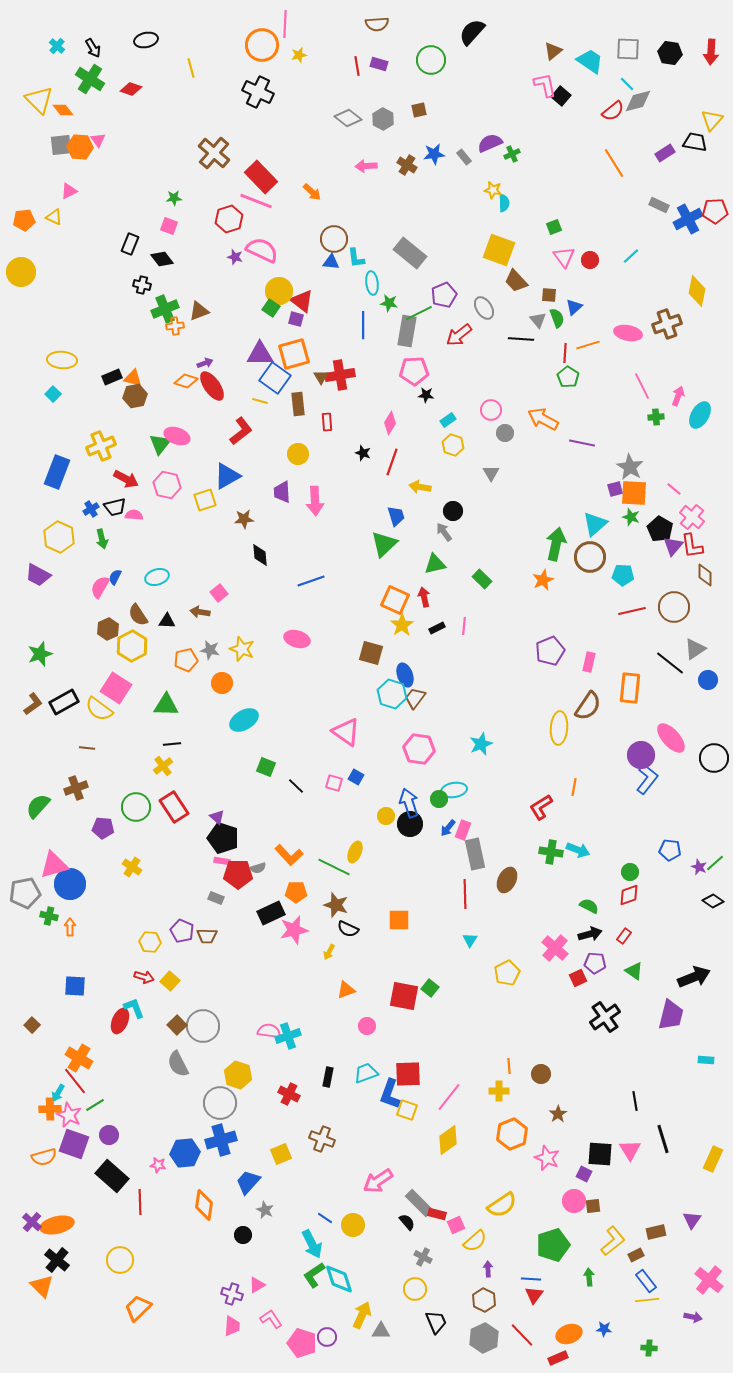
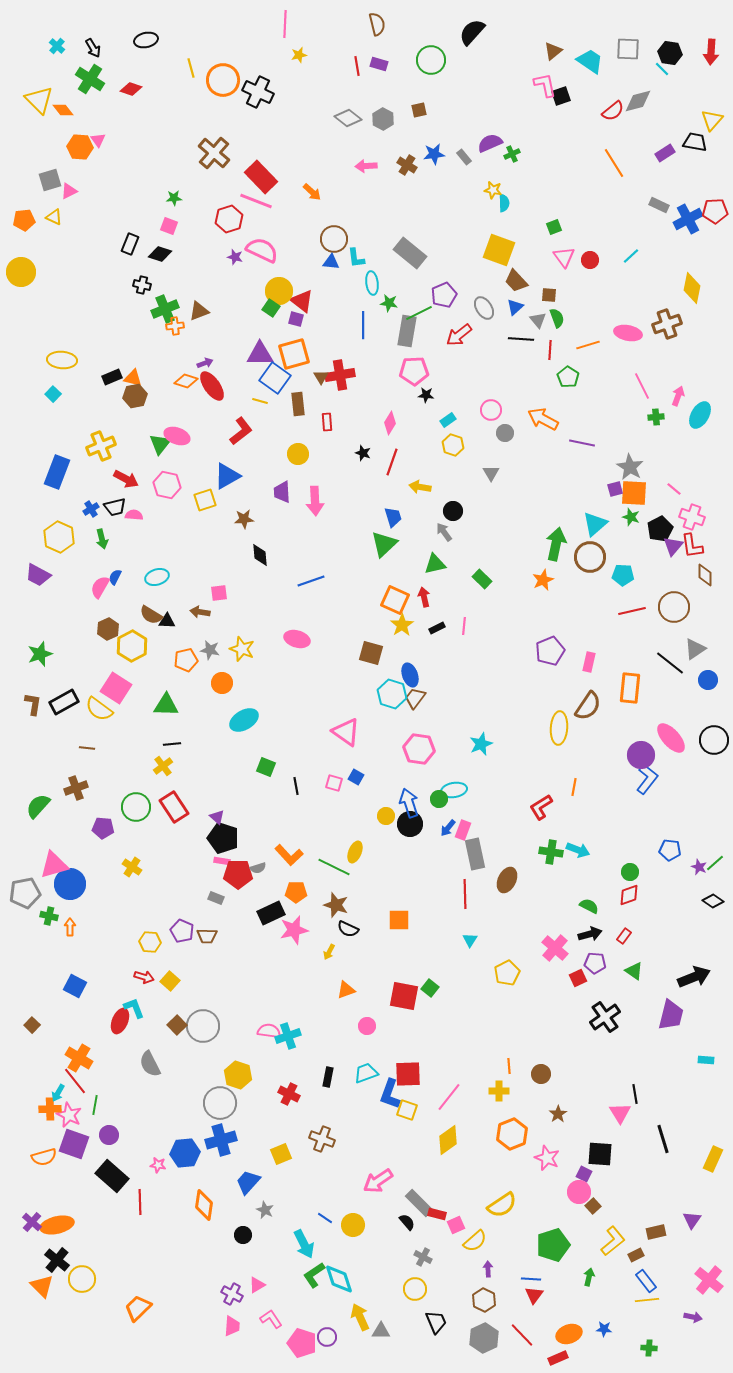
brown semicircle at (377, 24): rotated 100 degrees counterclockwise
orange circle at (262, 45): moved 39 px left, 35 px down
cyan line at (627, 84): moved 35 px right, 15 px up
black square at (561, 96): rotated 30 degrees clockwise
gray square at (61, 145): moved 11 px left, 35 px down; rotated 10 degrees counterclockwise
black diamond at (162, 259): moved 2 px left, 5 px up; rotated 35 degrees counterclockwise
yellow diamond at (697, 291): moved 5 px left, 3 px up
blue triangle at (574, 307): moved 59 px left
red line at (565, 353): moved 15 px left, 3 px up
blue trapezoid at (396, 516): moved 3 px left, 1 px down
pink cross at (692, 517): rotated 20 degrees counterclockwise
black pentagon at (660, 529): rotated 15 degrees clockwise
pink square at (219, 593): rotated 30 degrees clockwise
brown semicircle at (138, 615): moved 13 px right; rotated 25 degrees counterclockwise
blue ellipse at (405, 675): moved 5 px right
brown L-shape at (33, 704): rotated 45 degrees counterclockwise
black circle at (714, 758): moved 18 px up
black line at (296, 786): rotated 36 degrees clockwise
blue square at (75, 986): rotated 25 degrees clockwise
gray semicircle at (178, 1064): moved 28 px left
black line at (635, 1101): moved 7 px up
green line at (95, 1105): rotated 48 degrees counterclockwise
pink triangle at (630, 1150): moved 10 px left, 37 px up
pink circle at (574, 1201): moved 5 px right, 9 px up
brown square at (593, 1206): rotated 35 degrees counterclockwise
cyan arrow at (312, 1244): moved 8 px left
yellow circle at (120, 1260): moved 38 px left, 19 px down
green arrow at (589, 1277): rotated 18 degrees clockwise
purple cross at (232, 1294): rotated 10 degrees clockwise
yellow arrow at (362, 1315): moved 2 px left, 2 px down; rotated 48 degrees counterclockwise
